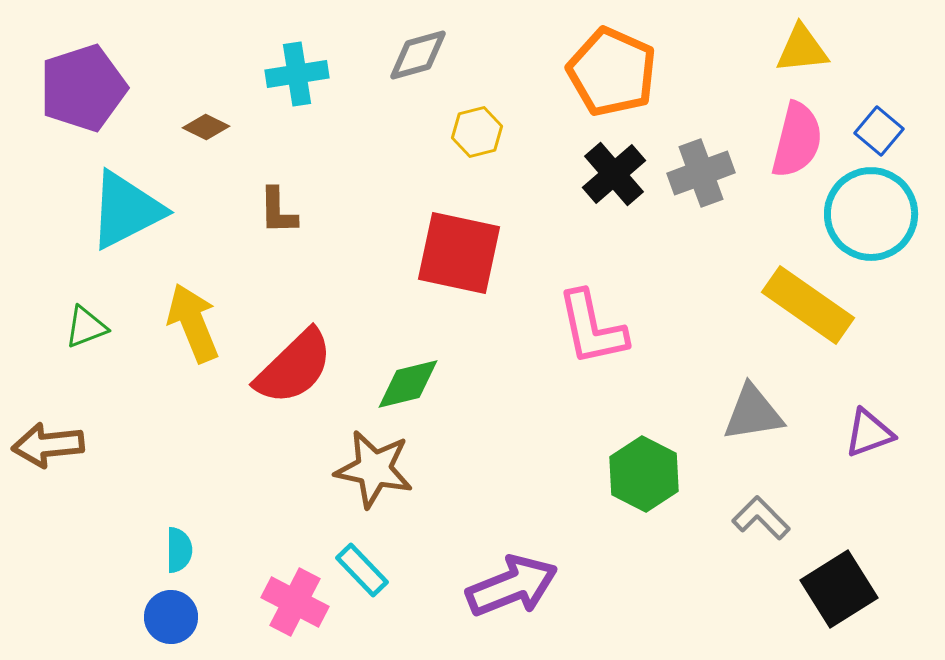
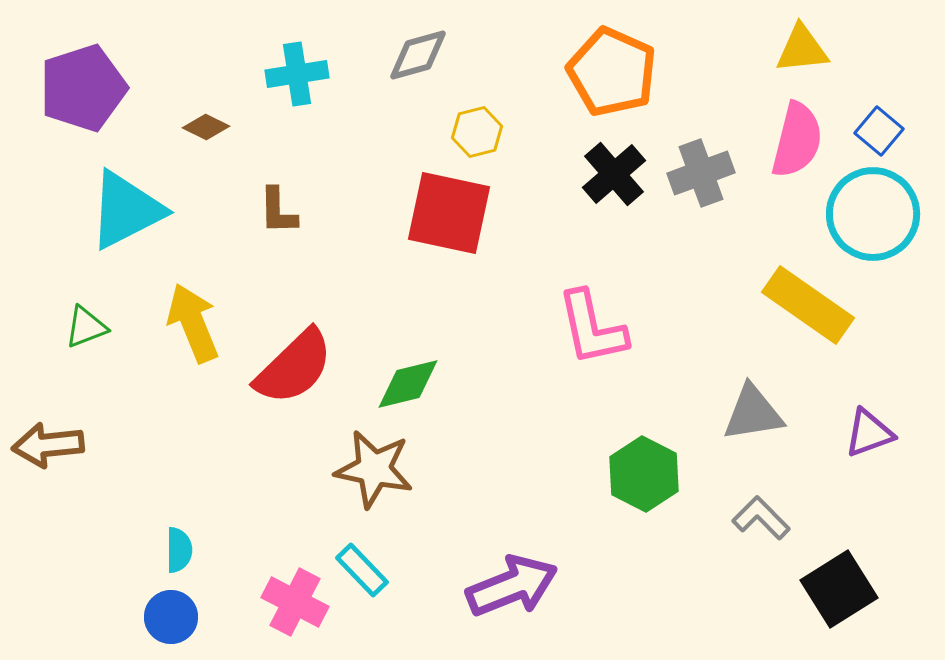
cyan circle: moved 2 px right
red square: moved 10 px left, 40 px up
